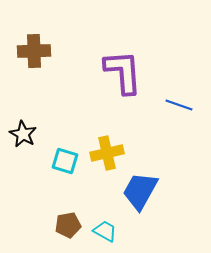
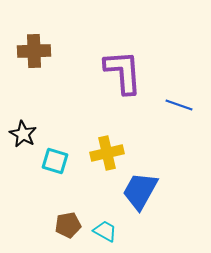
cyan square: moved 10 px left
